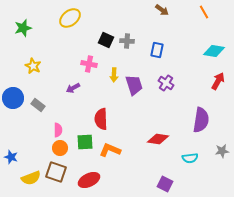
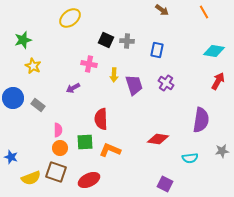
green star: moved 12 px down
